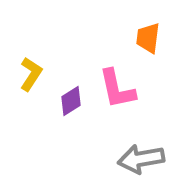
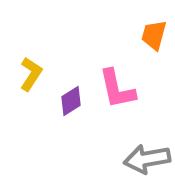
orange trapezoid: moved 6 px right, 3 px up; rotated 8 degrees clockwise
gray arrow: moved 6 px right
